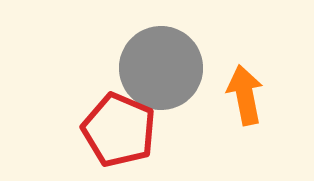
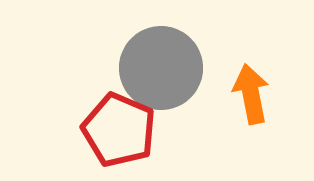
orange arrow: moved 6 px right, 1 px up
